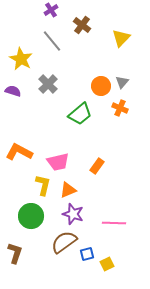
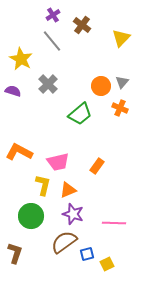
purple cross: moved 2 px right, 5 px down
